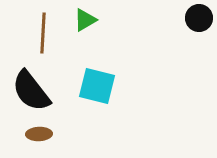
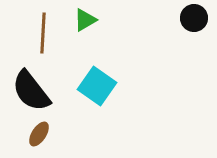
black circle: moved 5 px left
cyan square: rotated 21 degrees clockwise
brown ellipse: rotated 55 degrees counterclockwise
